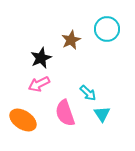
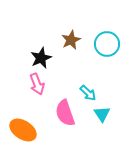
cyan circle: moved 15 px down
pink arrow: moved 2 px left; rotated 85 degrees counterclockwise
orange ellipse: moved 10 px down
